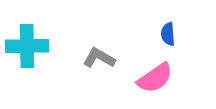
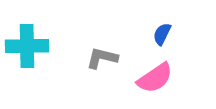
blue semicircle: moved 6 px left; rotated 30 degrees clockwise
gray L-shape: moved 3 px right; rotated 16 degrees counterclockwise
